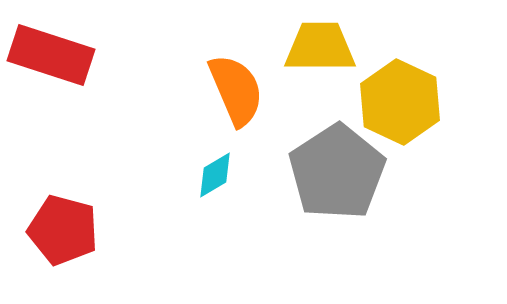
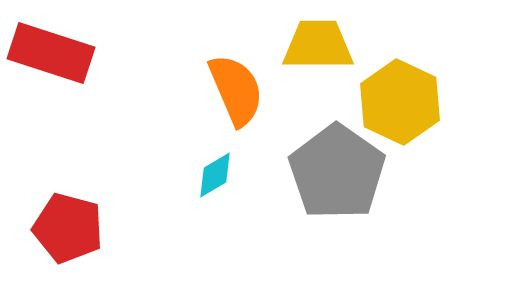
yellow trapezoid: moved 2 px left, 2 px up
red rectangle: moved 2 px up
gray pentagon: rotated 4 degrees counterclockwise
red pentagon: moved 5 px right, 2 px up
